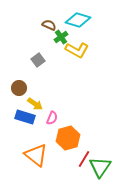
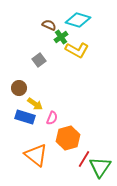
gray square: moved 1 px right
